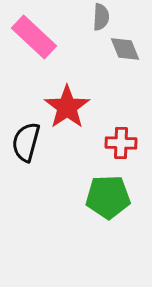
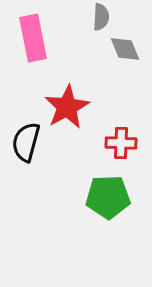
pink rectangle: moved 1 px left, 1 px down; rotated 36 degrees clockwise
red star: rotated 6 degrees clockwise
